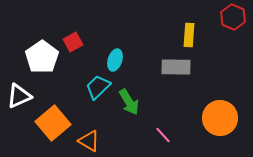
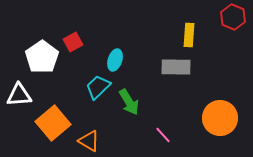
white triangle: moved 1 px up; rotated 20 degrees clockwise
